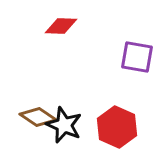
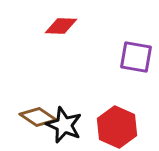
purple square: moved 1 px left
